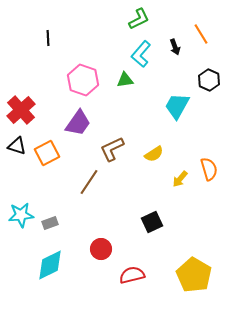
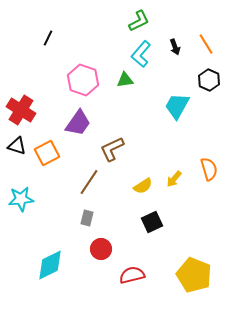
green L-shape: moved 2 px down
orange line: moved 5 px right, 10 px down
black line: rotated 28 degrees clockwise
red cross: rotated 16 degrees counterclockwise
yellow semicircle: moved 11 px left, 32 px down
yellow arrow: moved 6 px left
cyan star: moved 16 px up
gray rectangle: moved 37 px right, 5 px up; rotated 56 degrees counterclockwise
yellow pentagon: rotated 8 degrees counterclockwise
